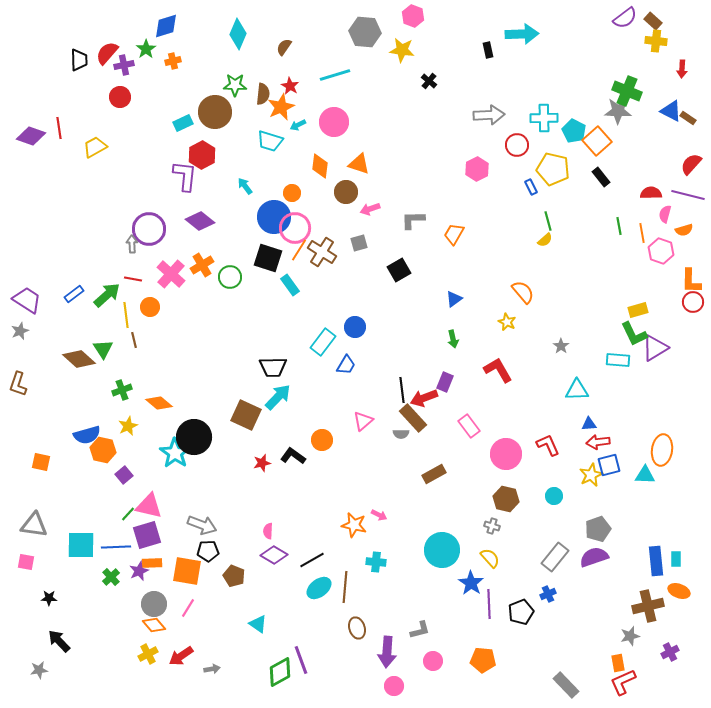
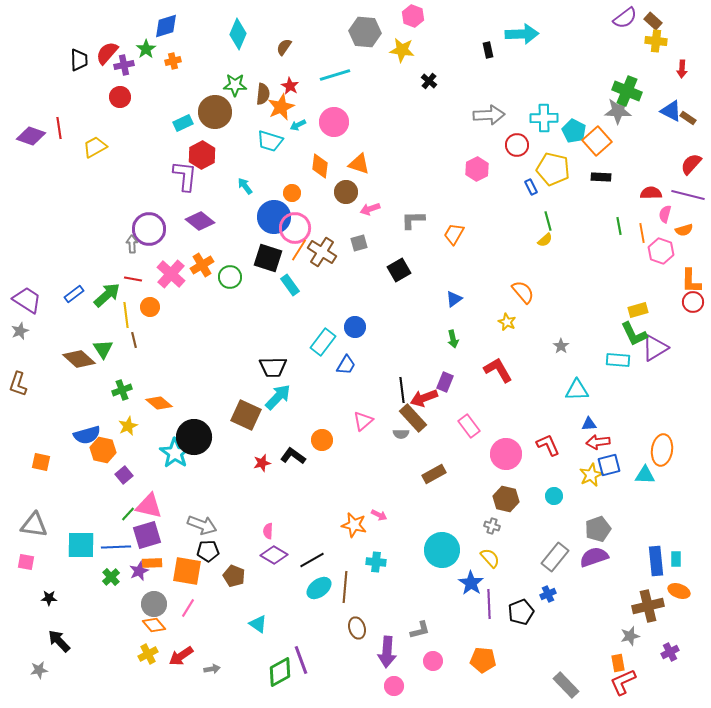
black rectangle at (601, 177): rotated 48 degrees counterclockwise
